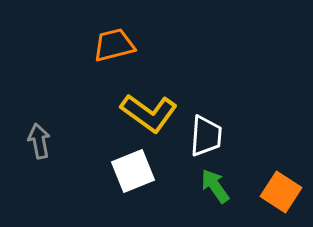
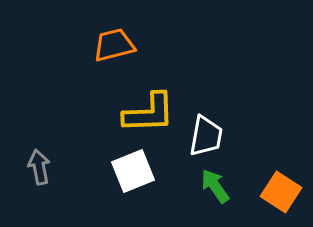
yellow L-shape: rotated 38 degrees counterclockwise
white trapezoid: rotated 6 degrees clockwise
gray arrow: moved 26 px down
